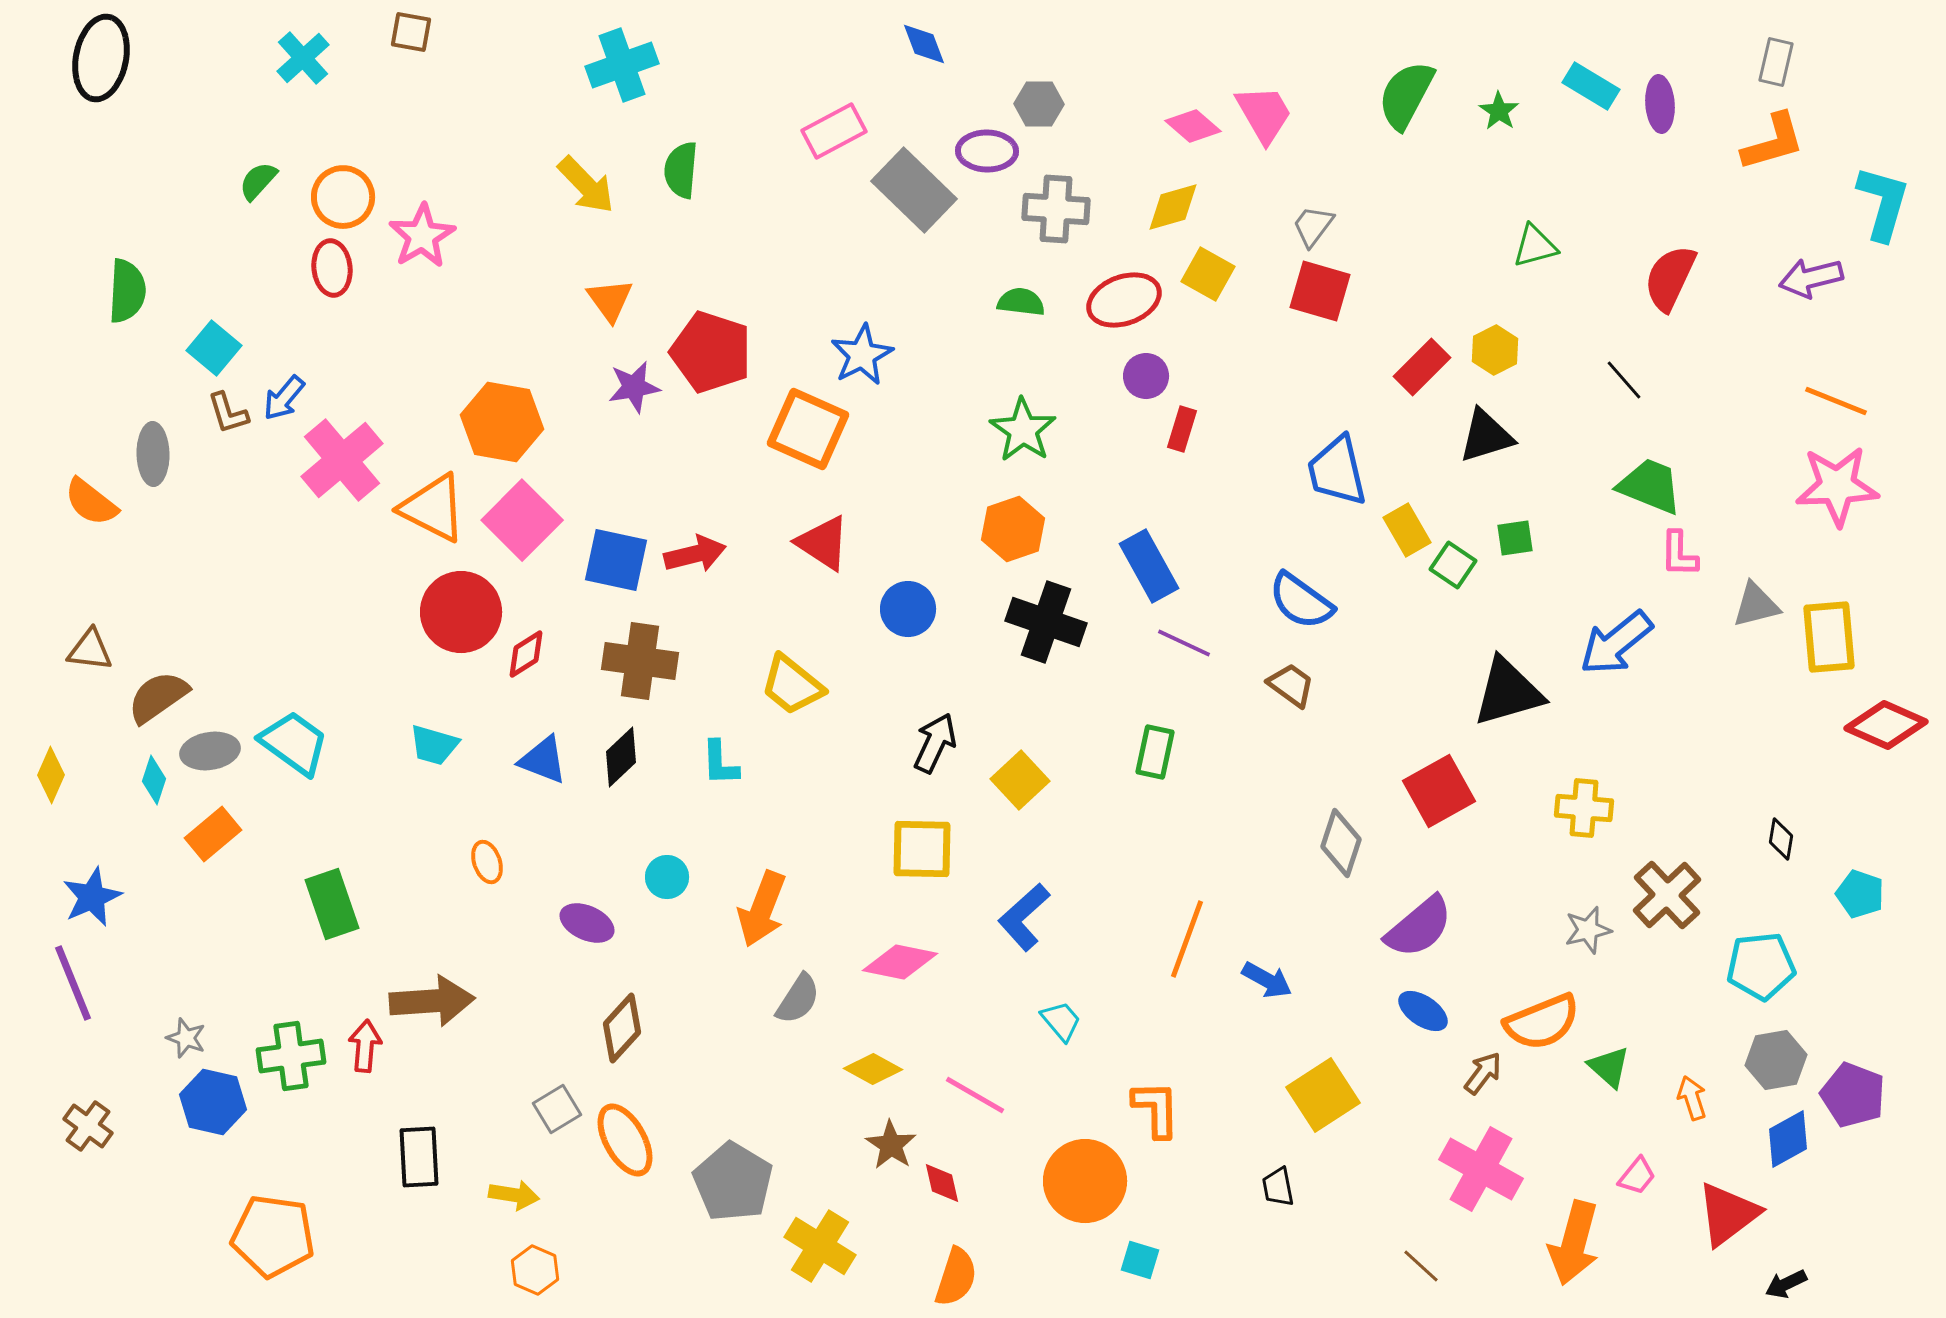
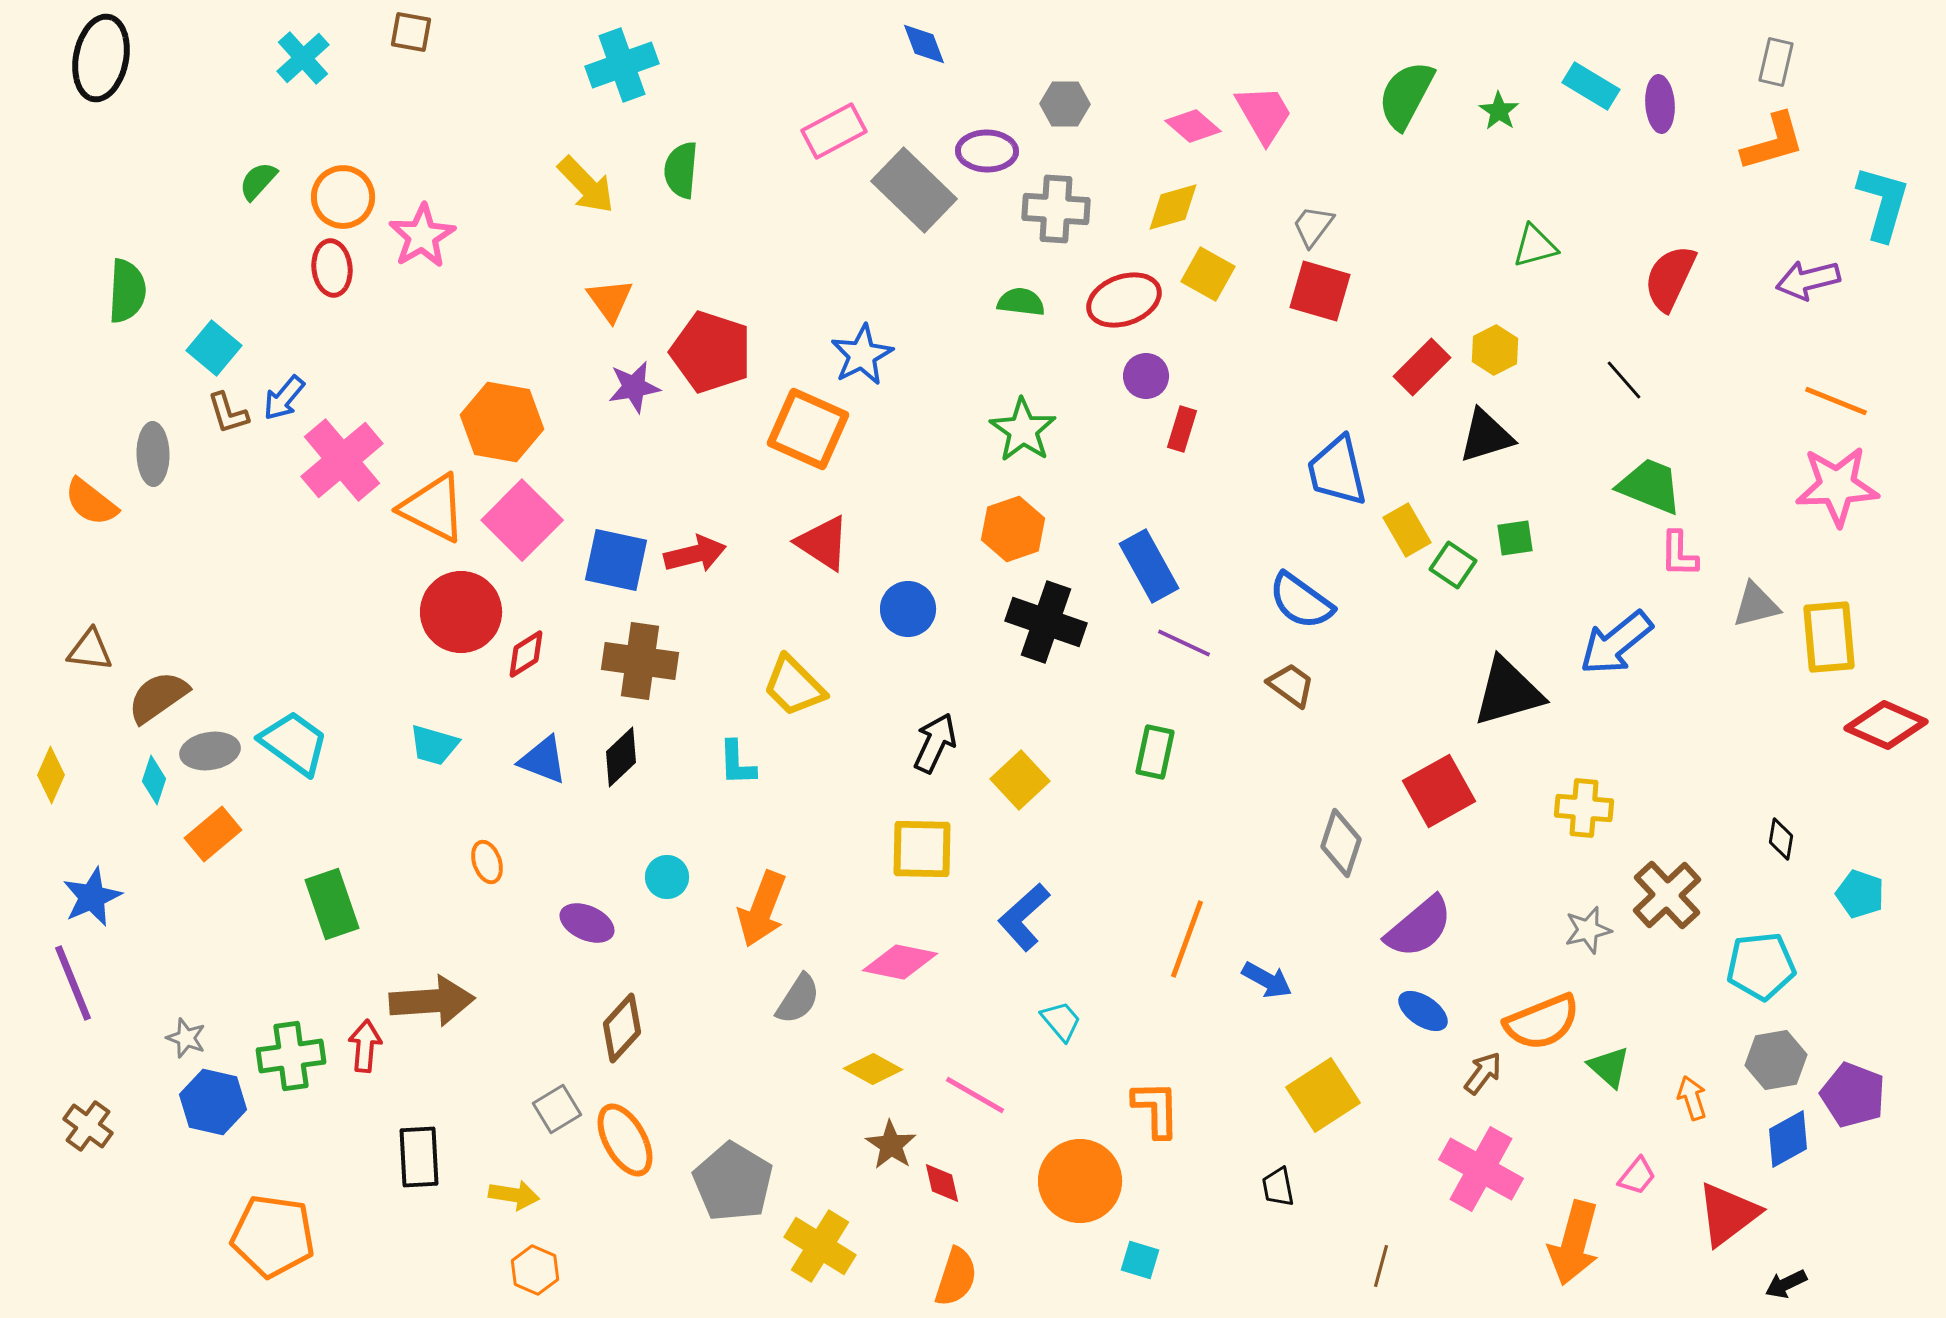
gray hexagon at (1039, 104): moved 26 px right
purple arrow at (1811, 278): moved 3 px left, 2 px down
yellow trapezoid at (792, 685): moved 2 px right, 1 px down; rotated 6 degrees clockwise
cyan L-shape at (720, 763): moved 17 px right
orange circle at (1085, 1181): moved 5 px left
brown line at (1421, 1266): moved 40 px left; rotated 63 degrees clockwise
